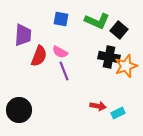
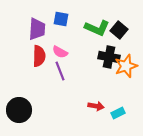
green L-shape: moved 7 px down
purple trapezoid: moved 14 px right, 6 px up
red semicircle: rotated 20 degrees counterclockwise
purple line: moved 4 px left
red arrow: moved 2 px left
